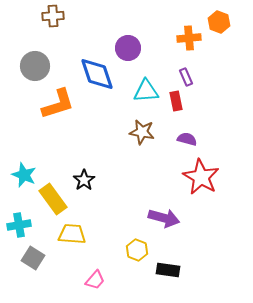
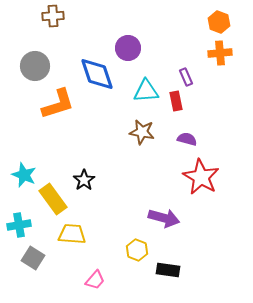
orange cross: moved 31 px right, 15 px down
